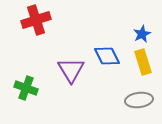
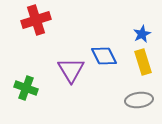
blue diamond: moved 3 px left
